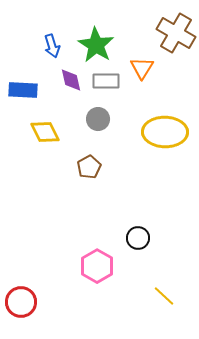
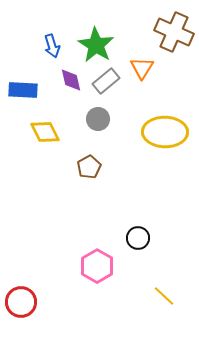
brown cross: moved 2 px left, 1 px up; rotated 6 degrees counterclockwise
gray rectangle: rotated 40 degrees counterclockwise
